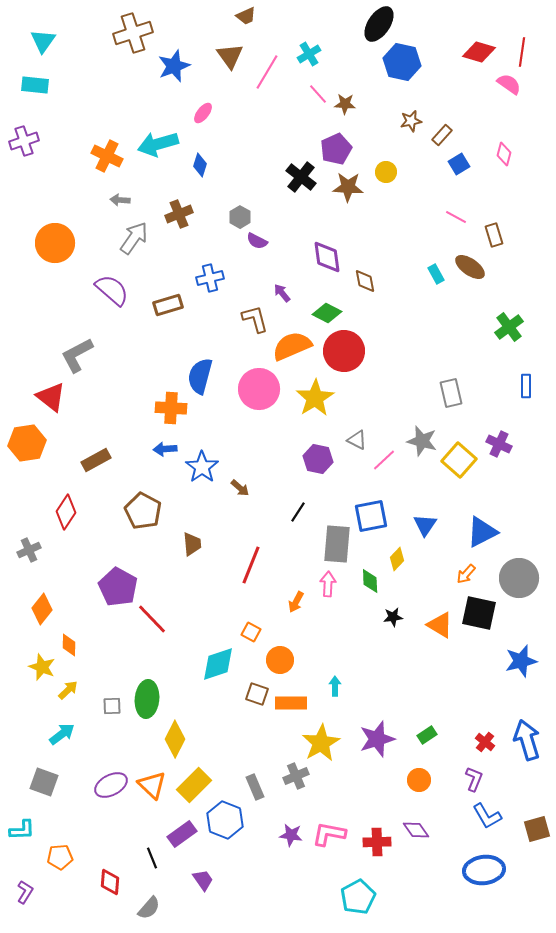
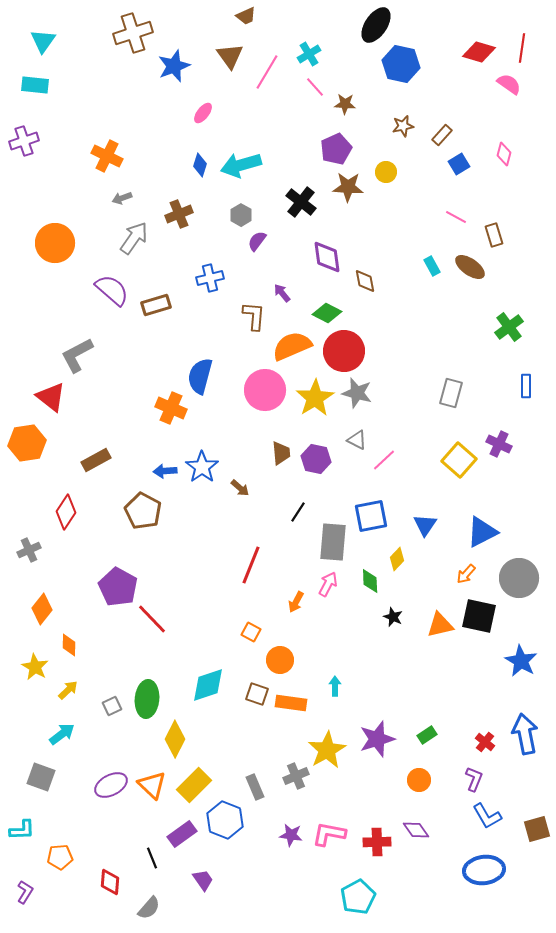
black ellipse at (379, 24): moved 3 px left, 1 px down
red line at (522, 52): moved 4 px up
blue hexagon at (402, 62): moved 1 px left, 2 px down
pink line at (318, 94): moved 3 px left, 7 px up
brown star at (411, 121): moved 8 px left, 5 px down
cyan arrow at (158, 144): moved 83 px right, 21 px down
black cross at (301, 177): moved 25 px down
gray arrow at (120, 200): moved 2 px right, 2 px up; rotated 24 degrees counterclockwise
gray hexagon at (240, 217): moved 1 px right, 2 px up
purple semicircle at (257, 241): rotated 100 degrees clockwise
cyan rectangle at (436, 274): moved 4 px left, 8 px up
brown rectangle at (168, 305): moved 12 px left
brown L-shape at (255, 319): moved 1 px left, 3 px up; rotated 20 degrees clockwise
pink circle at (259, 389): moved 6 px right, 1 px down
gray rectangle at (451, 393): rotated 28 degrees clockwise
orange cross at (171, 408): rotated 20 degrees clockwise
gray star at (422, 441): moved 65 px left, 48 px up
blue arrow at (165, 449): moved 22 px down
purple hexagon at (318, 459): moved 2 px left
brown trapezoid at (192, 544): moved 89 px right, 91 px up
gray rectangle at (337, 544): moved 4 px left, 2 px up
pink arrow at (328, 584): rotated 25 degrees clockwise
black square at (479, 613): moved 3 px down
black star at (393, 617): rotated 30 degrees clockwise
orange triangle at (440, 625): rotated 44 degrees counterclockwise
blue star at (521, 661): rotated 28 degrees counterclockwise
cyan diamond at (218, 664): moved 10 px left, 21 px down
yellow star at (42, 667): moved 7 px left; rotated 8 degrees clockwise
orange rectangle at (291, 703): rotated 8 degrees clockwise
gray square at (112, 706): rotated 24 degrees counterclockwise
blue arrow at (527, 740): moved 2 px left, 6 px up; rotated 6 degrees clockwise
yellow star at (321, 743): moved 6 px right, 7 px down
gray square at (44, 782): moved 3 px left, 5 px up
